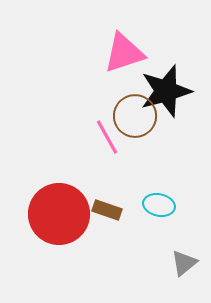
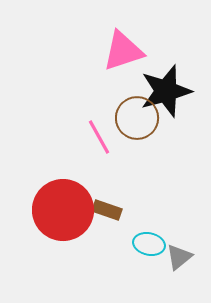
pink triangle: moved 1 px left, 2 px up
brown circle: moved 2 px right, 2 px down
pink line: moved 8 px left
cyan ellipse: moved 10 px left, 39 px down
red circle: moved 4 px right, 4 px up
gray triangle: moved 5 px left, 6 px up
